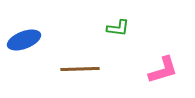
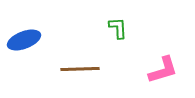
green L-shape: rotated 100 degrees counterclockwise
